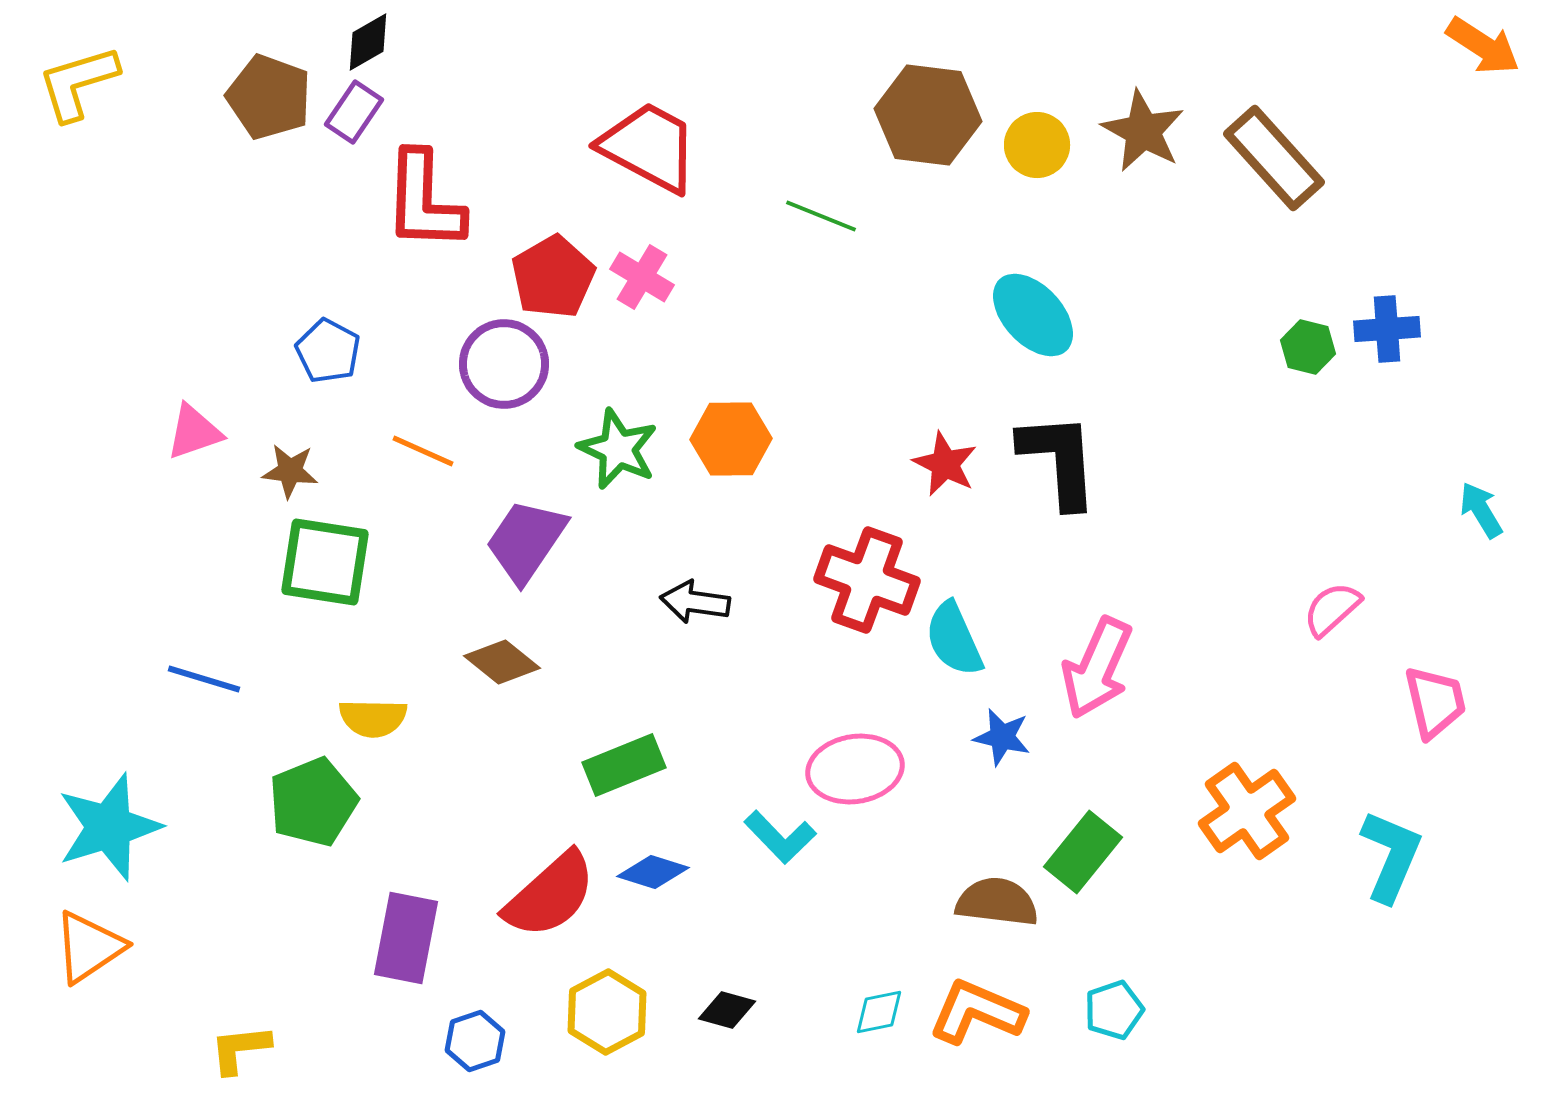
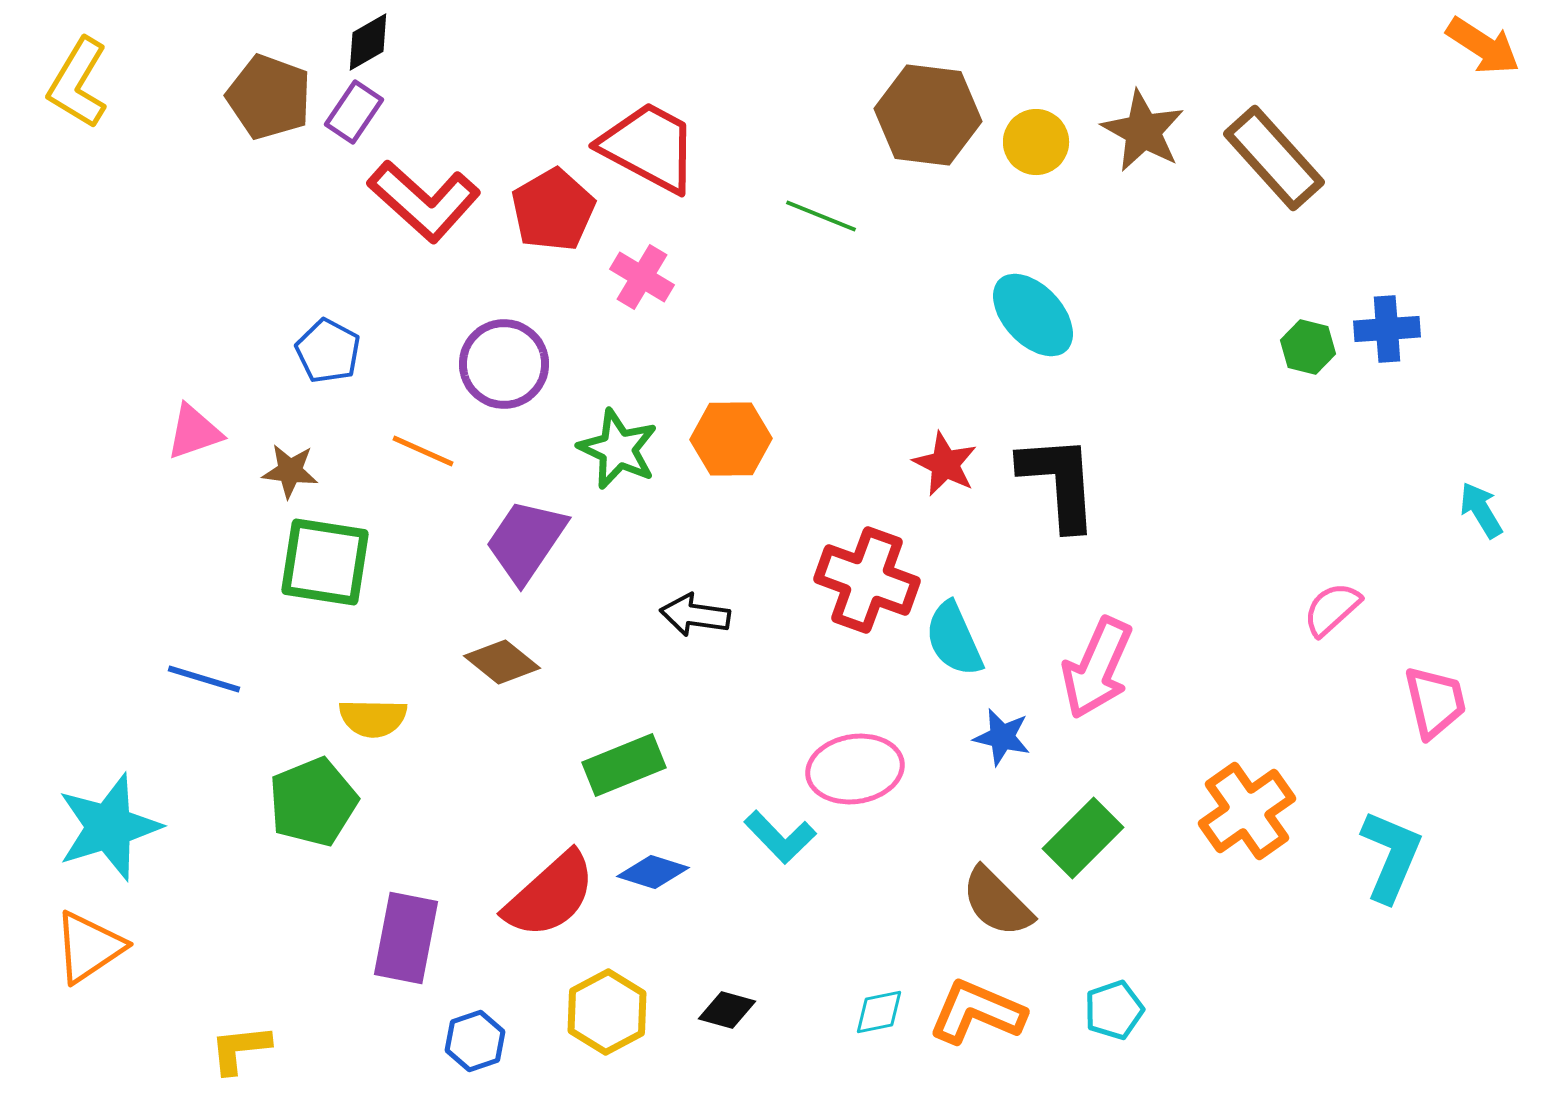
yellow L-shape at (78, 83): rotated 42 degrees counterclockwise
yellow circle at (1037, 145): moved 1 px left, 3 px up
red L-shape at (424, 201): rotated 50 degrees counterclockwise
red pentagon at (553, 277): moved 67 px up
black L-shape at (1059, 460): moved 22 px down
black arrow at (695, 602): moved 13 px down
green rectangle at (1083, 852): moved 14 px up; rotated 6 degrees clockwise
brown semicircle at (997, 902): rotated 142 degrees counterclockwise
